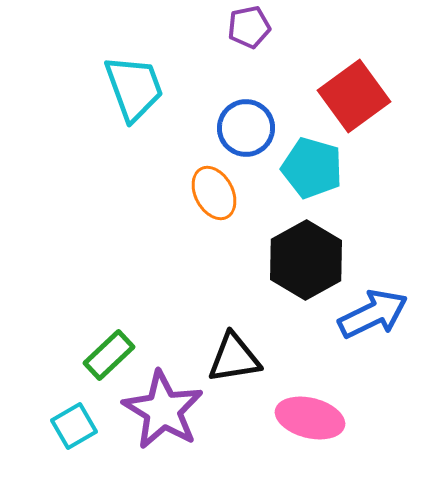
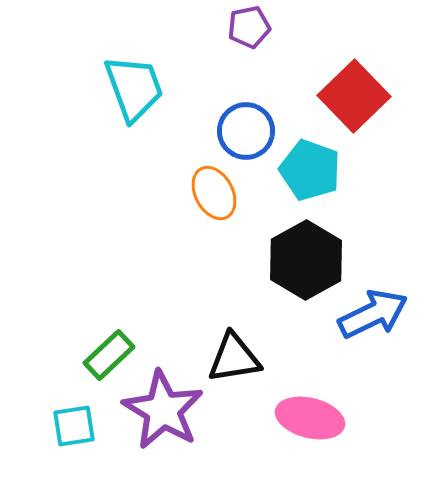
red square: rotated 8 degrees counterclockwise
blue circle: moved 3 px down
cyan pentagon: moved 2 px left, 2 px down; rotated 4 degrees clockwise
cyan square: rotated 21 degrees clockwise
